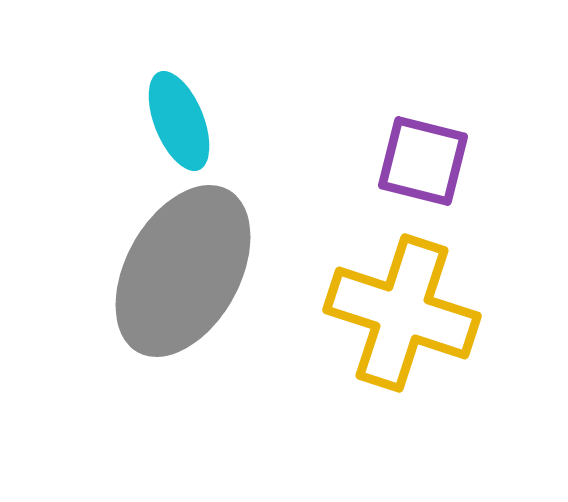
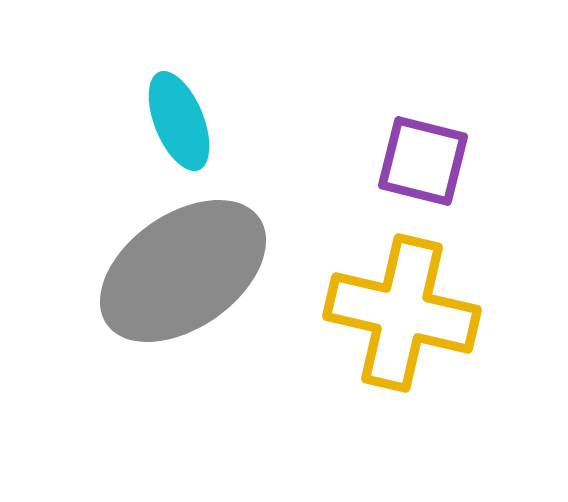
gray ellipse: rotated 26 degrees clockwise
yellow cross: rotated 5 degrees counterclockwise
